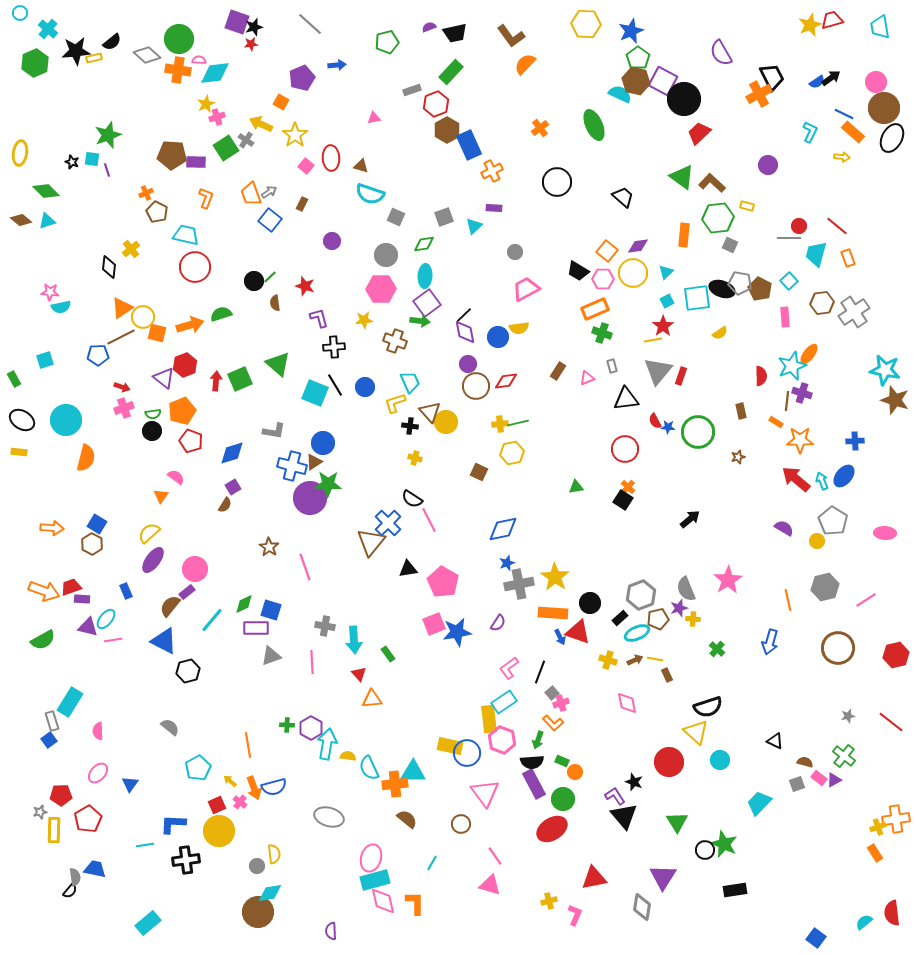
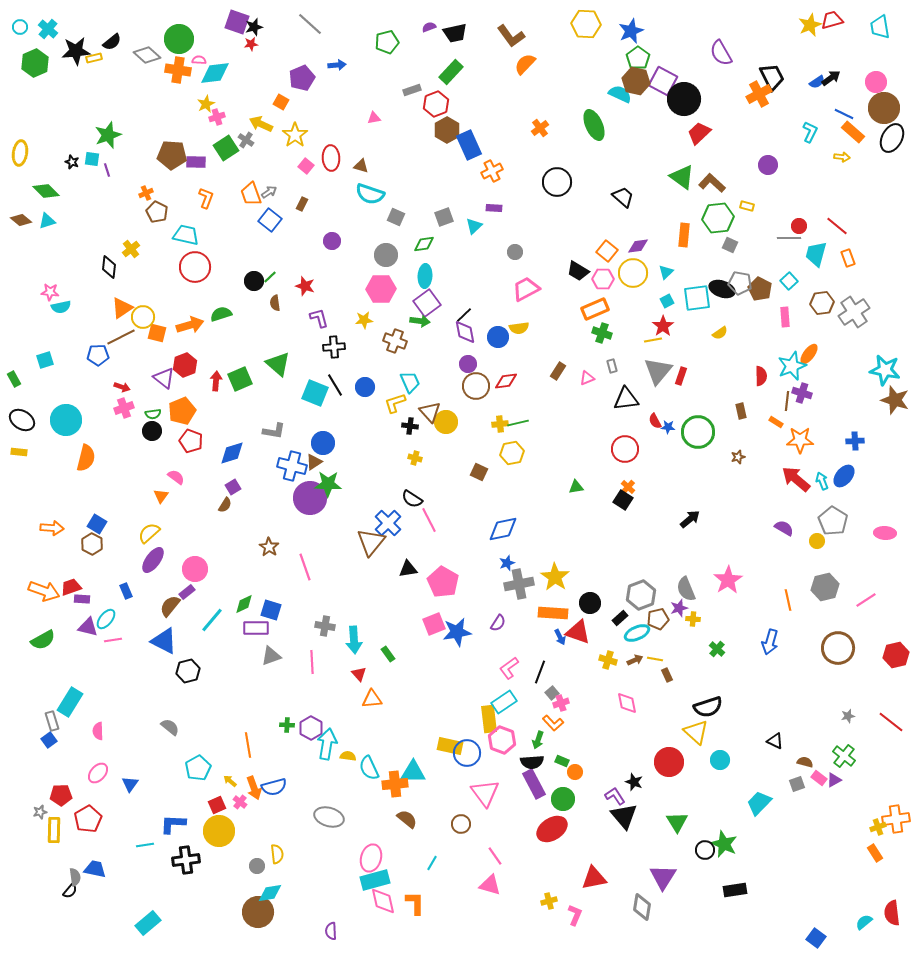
cyan circle at (20, 13): moved 14 px down
yellow semicircle at (274, 854): moved 3 px right
